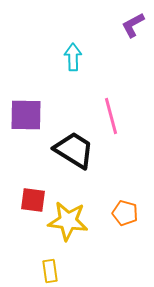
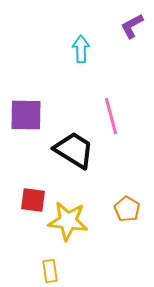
purple L-shape: moved 1 px left, 1 px down
cyan arrow: moved 8 px right, 8 px up
orange pentagon: moved 2 px right, 4 px up; rotated 15 degrees clockwise
